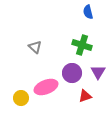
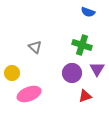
blue semicircle: rotated 56 degrees counterclockwise
purple triangle: moved 1 px left, 3 px up
pink ellipse: moved 17 px left, 7 px down
yellow circle: moved 9 px left, 25 px up
